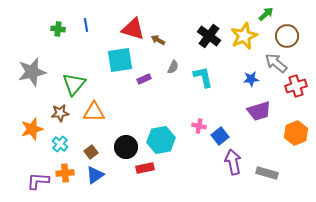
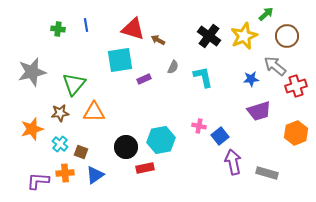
gray arrow: moved 1 px left, 3 px down
brown square: moved 10 px left; rotated 32 degrees counterclockwise
